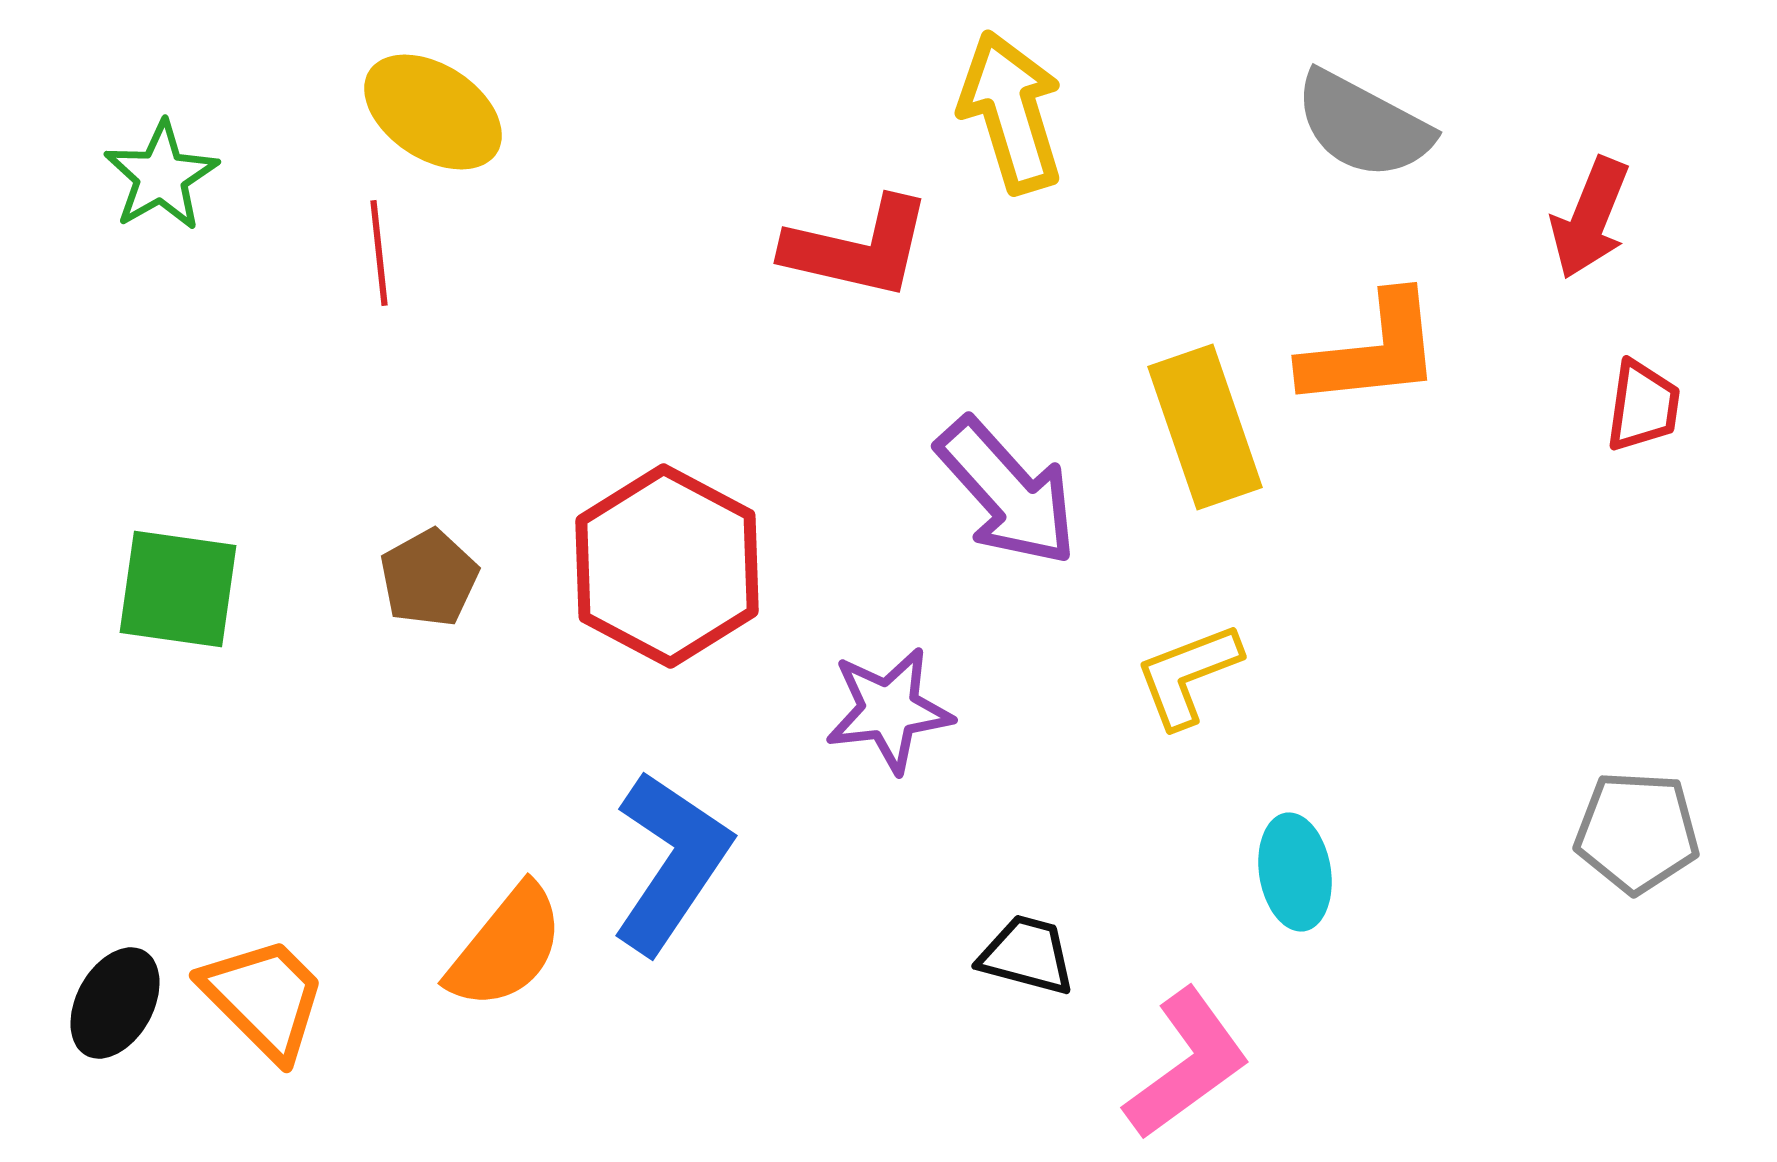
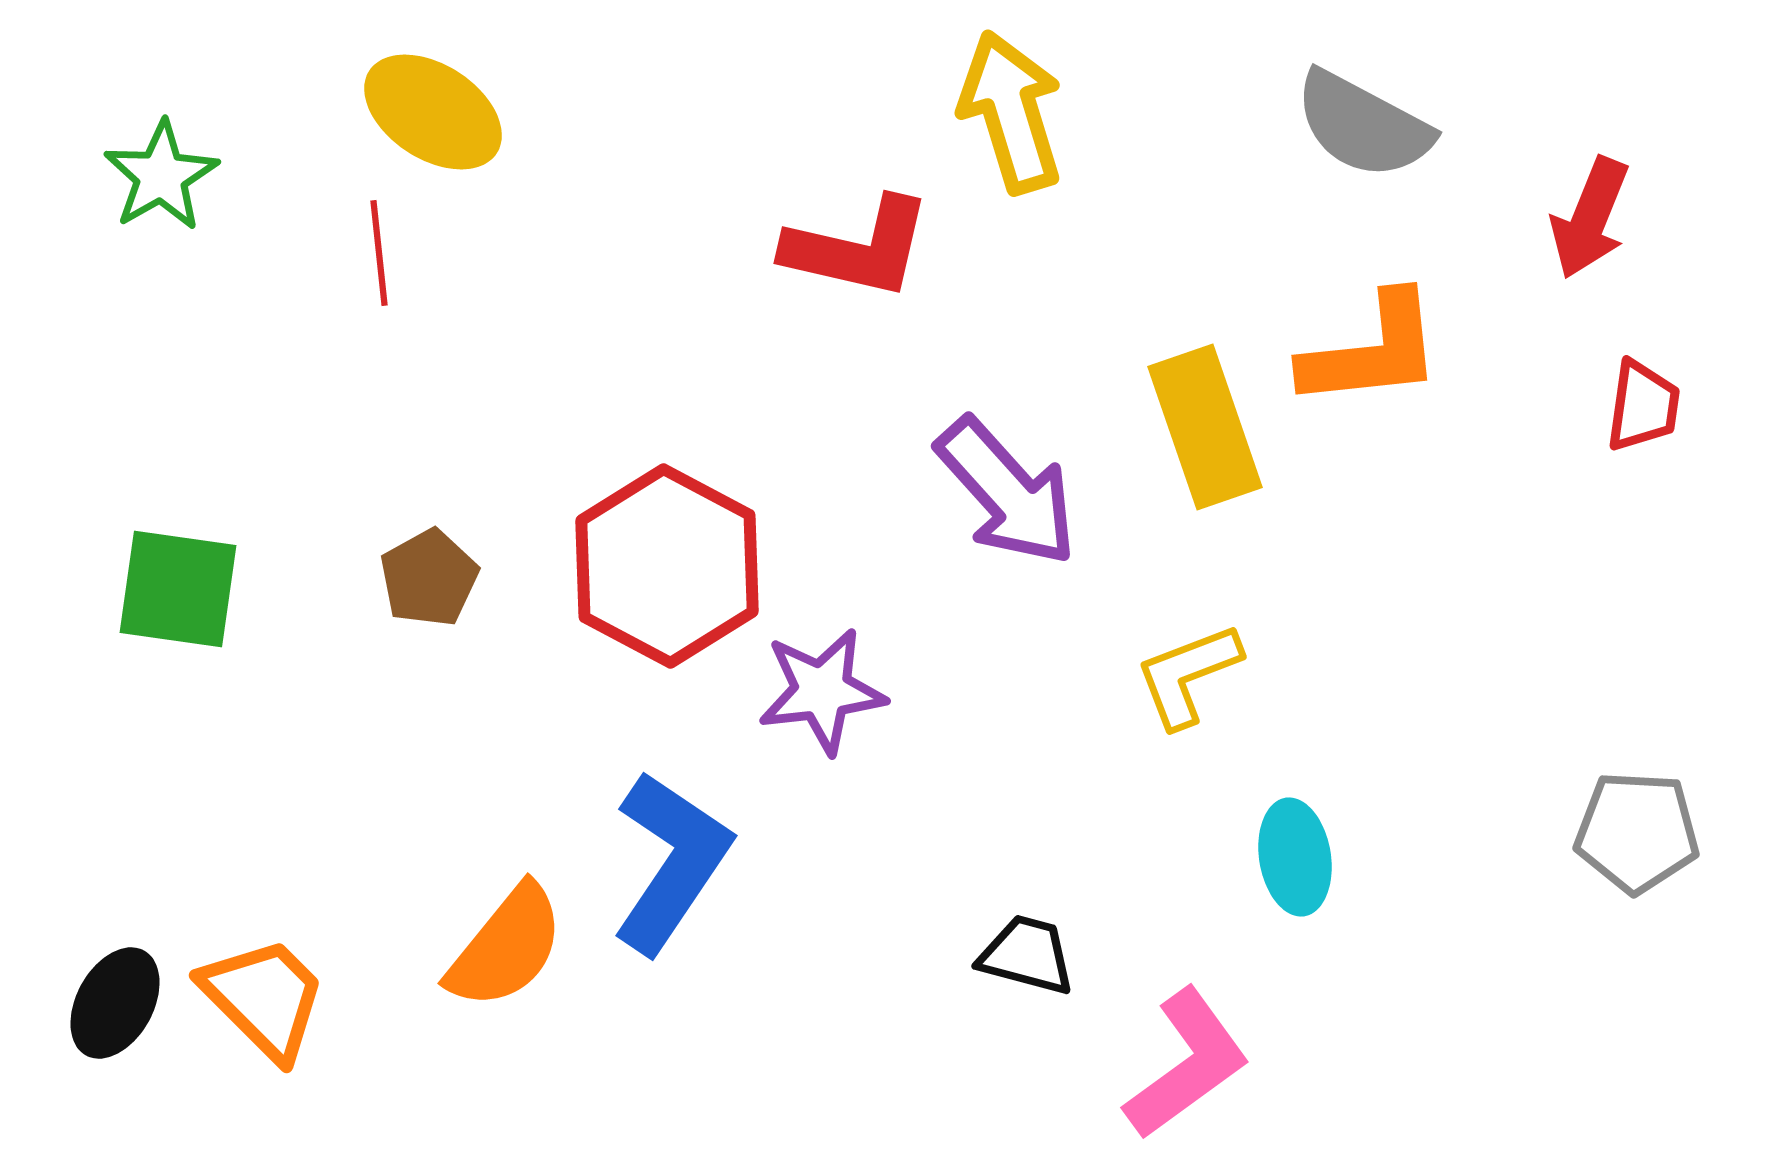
purple star: moved 67 px left, 19 px up
cyan ellipse: moved 15 px up
